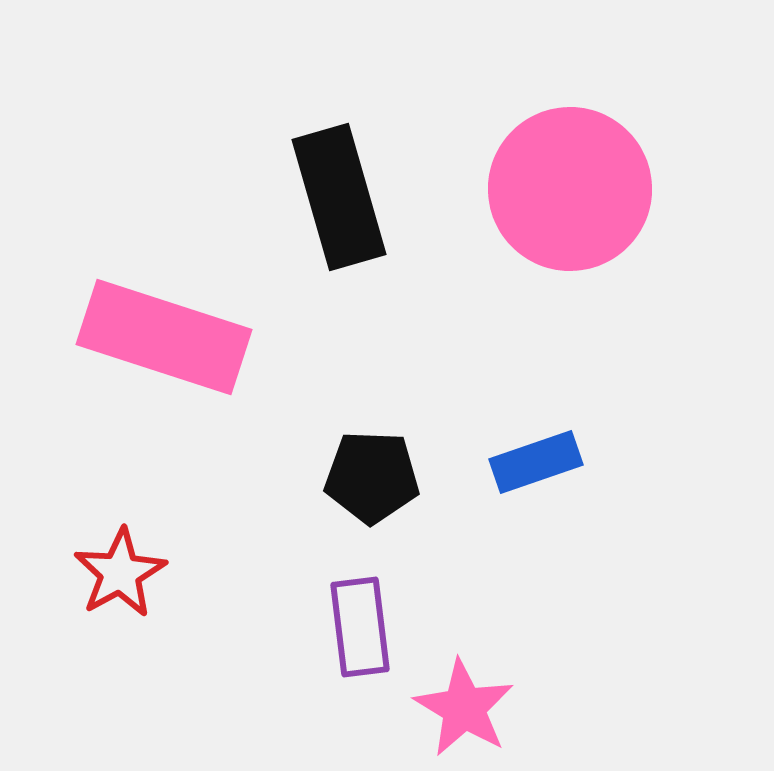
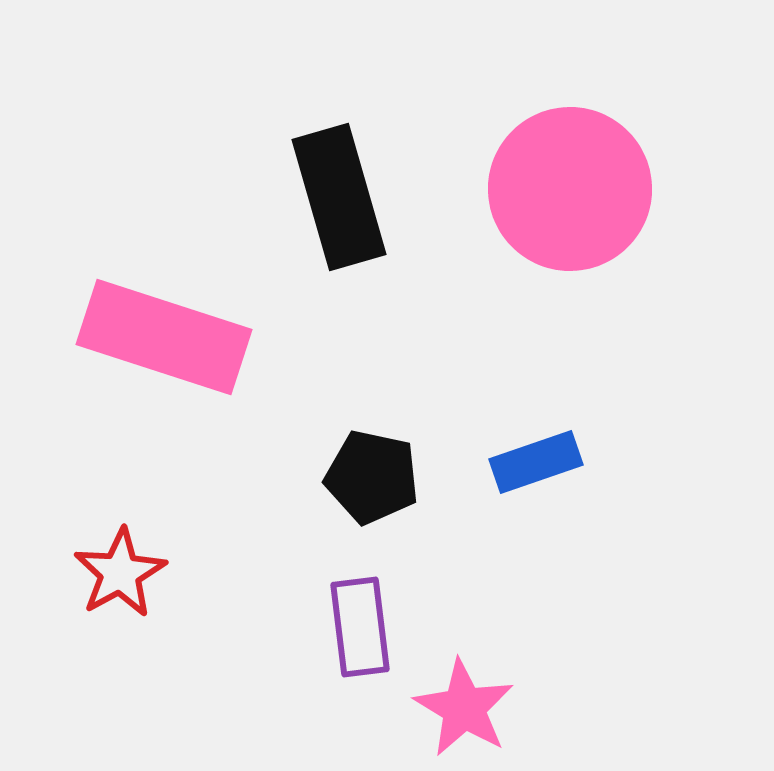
black pentagon: rotated 10 degrees clockwise
